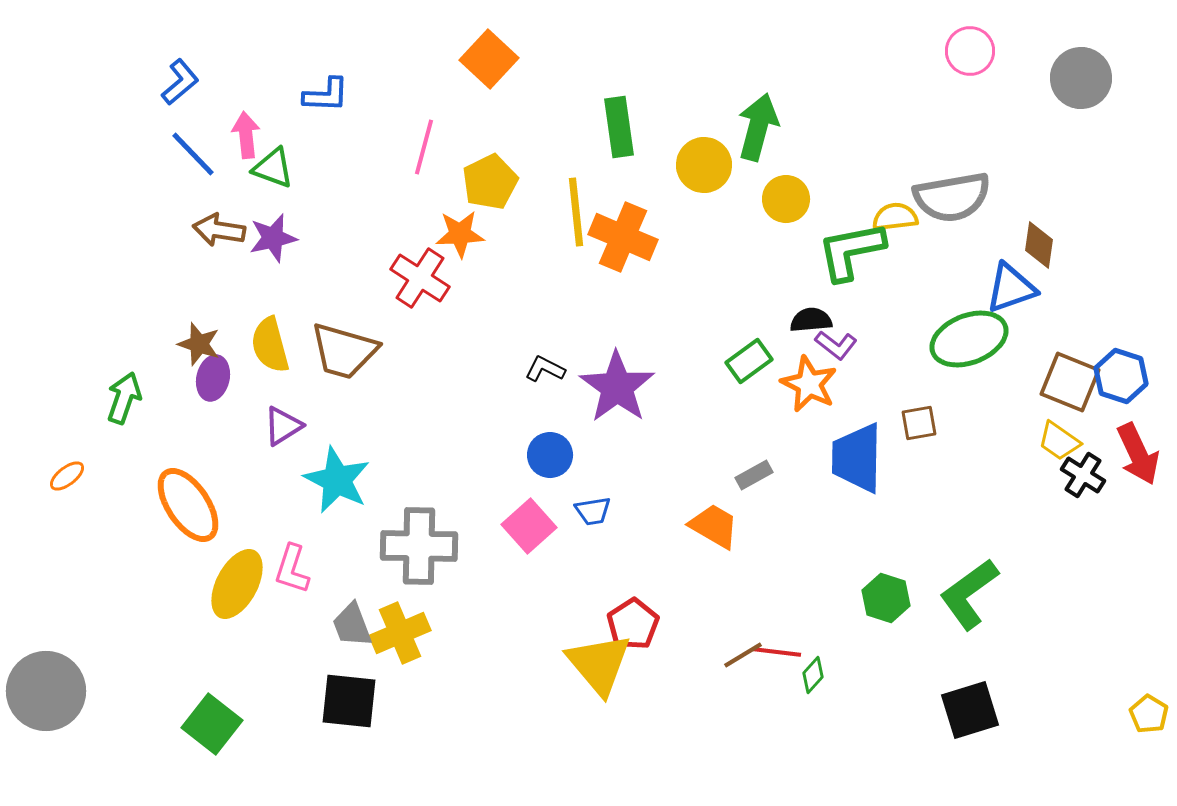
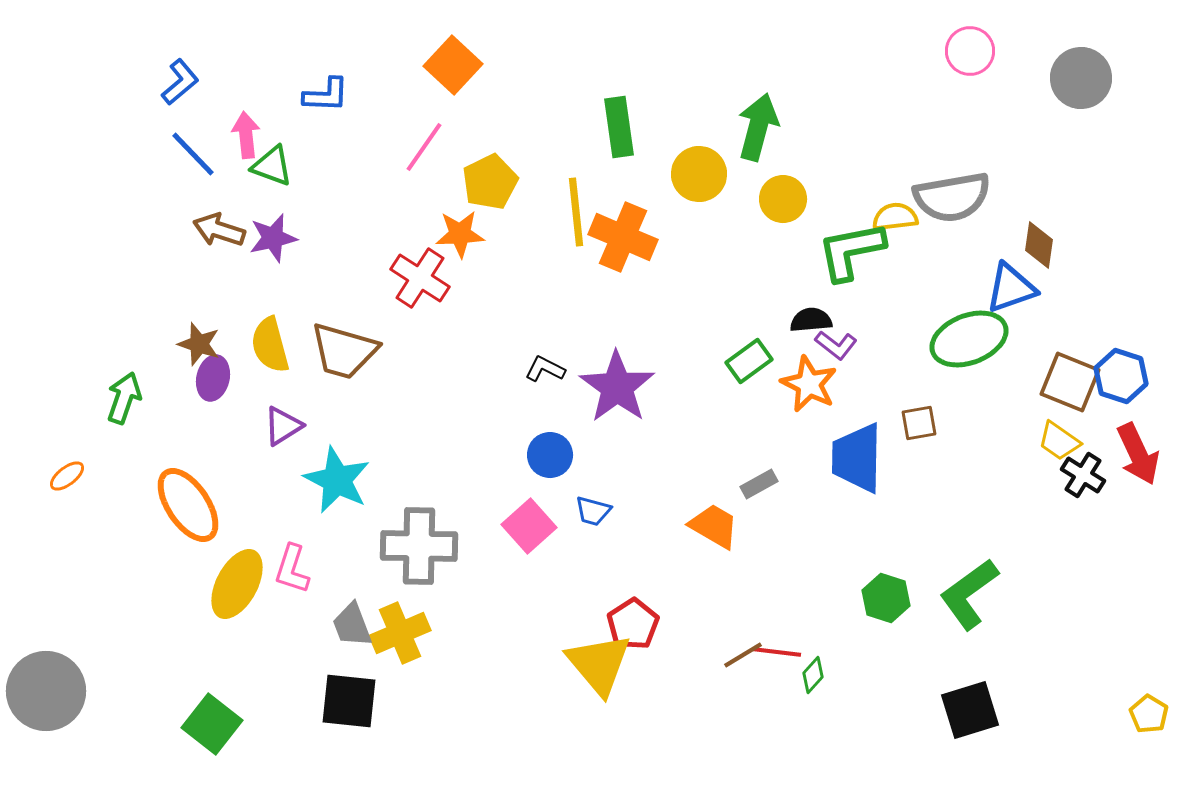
orange square at (489, 59): moved 36 px left, 6 px down
pink line at (424, 147): rotated 20 degrees clockwise
yellow circle at (704, 165): moved 5 px left, 9 px down
green triangle at (273, 168): moved 1 px left, 2 px up
yellow circle at (786, 199): moved 3 px left
brown arrow at (219, 230): rotated 9 degrees clockwise
gray rectangle at (754, 475): moved 5 px right, 9 px down
blue trapezoid at (593, 511): rotated 24 degrees clockwise
